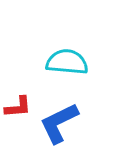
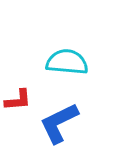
red L-shape: moved 7 px up
